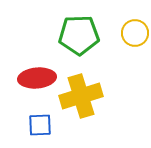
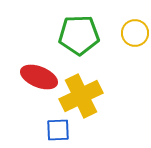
red ellipse: moved 2 px right, 1 px up; rotated 27 degrees clockwise
yellow cross: rotated 9 degrees counterclockwise
blue square: moved 18 px right, 5 px down
